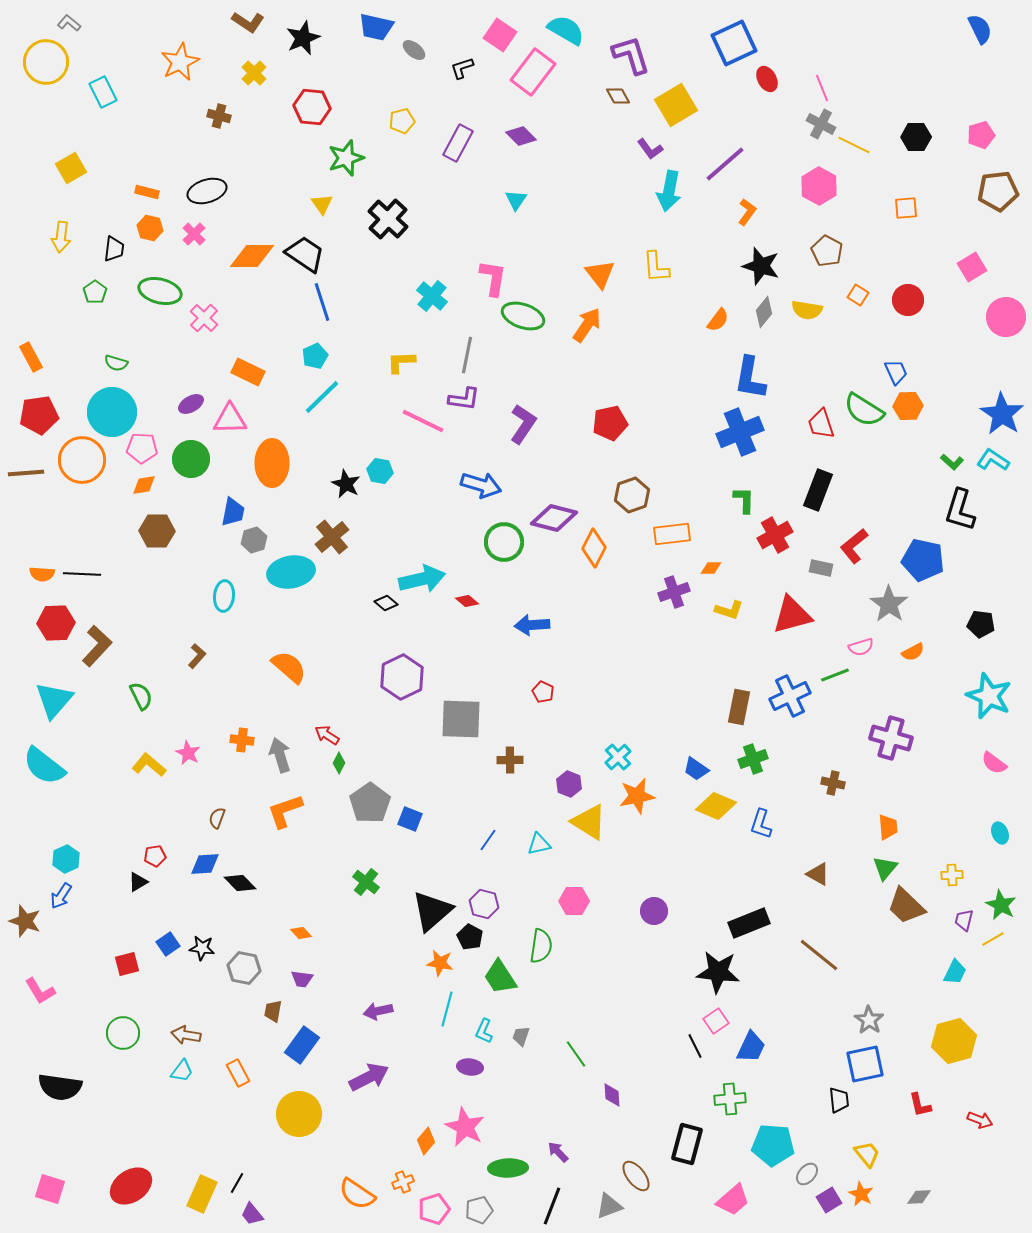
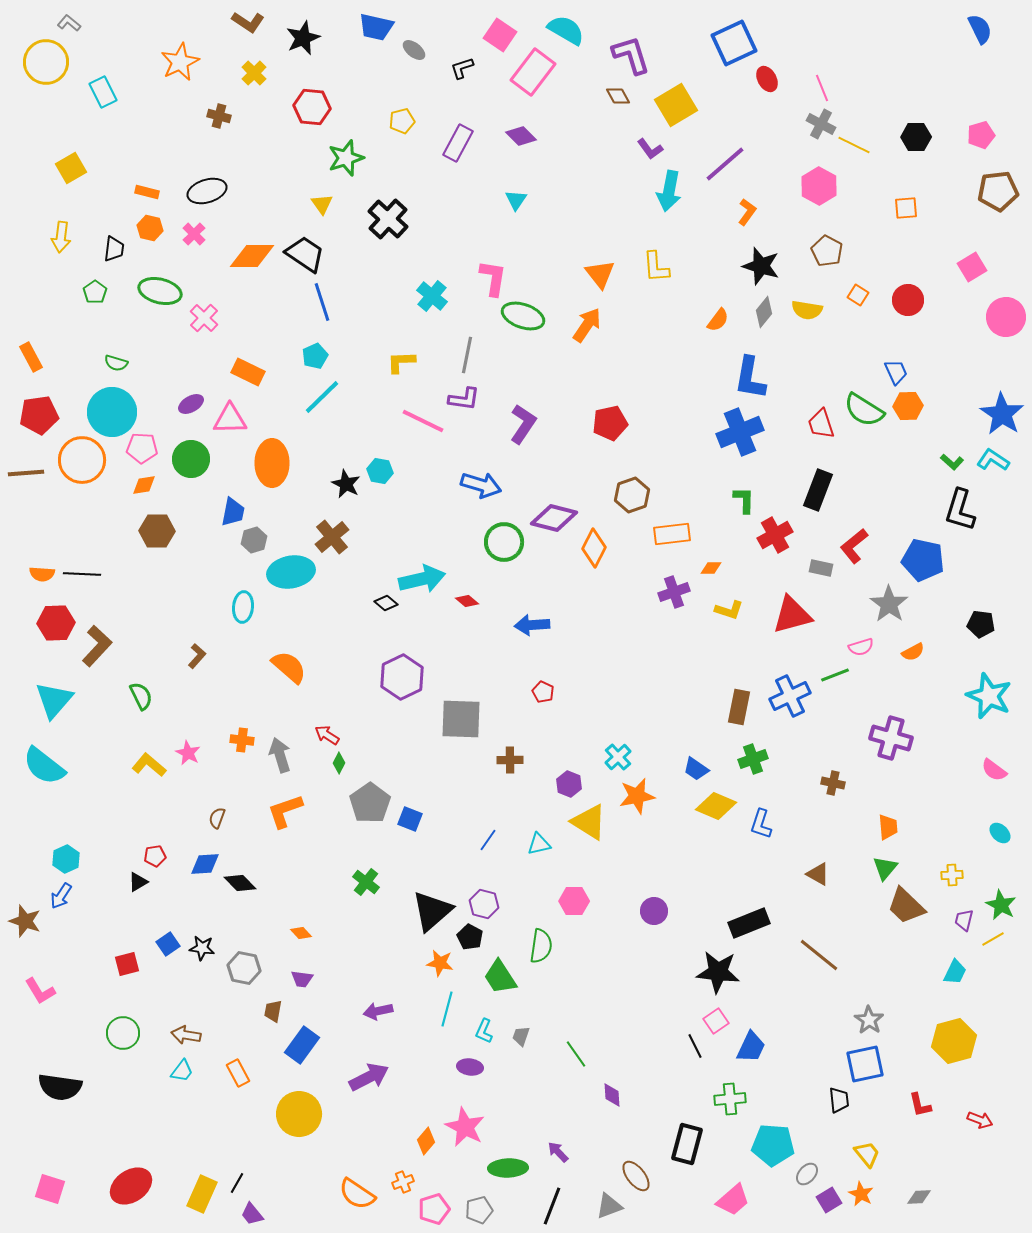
cyan ellipse at (224, 596): moved 19 px right, 11 px down
pink semicircle at (994, 763): moved 7 px down
cyan ellipse at (1000, 833): rotated 25 degrees counterclockwise
